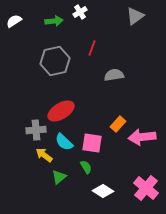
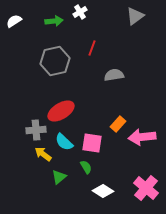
yellow arrow: moved 1 px left, 1 px up
